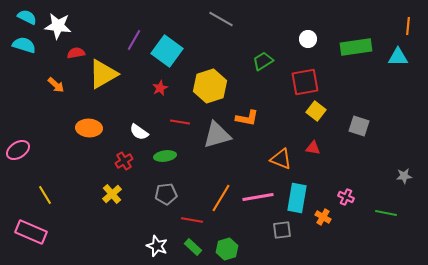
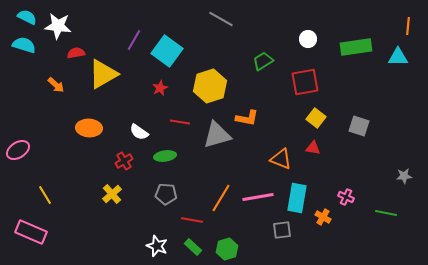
yellow square at (316, 111): moved 7 px down
gray pentagon at (166, 194): rotated 10 degrees clockwise
